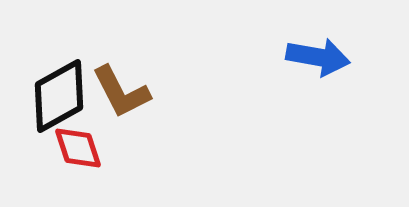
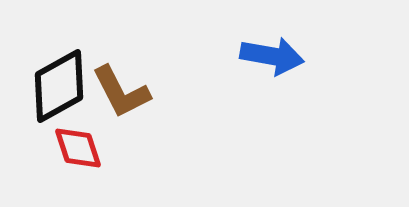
blue arrow: moved 46 px left, 1 px up
black diamond: moved 10 px up
